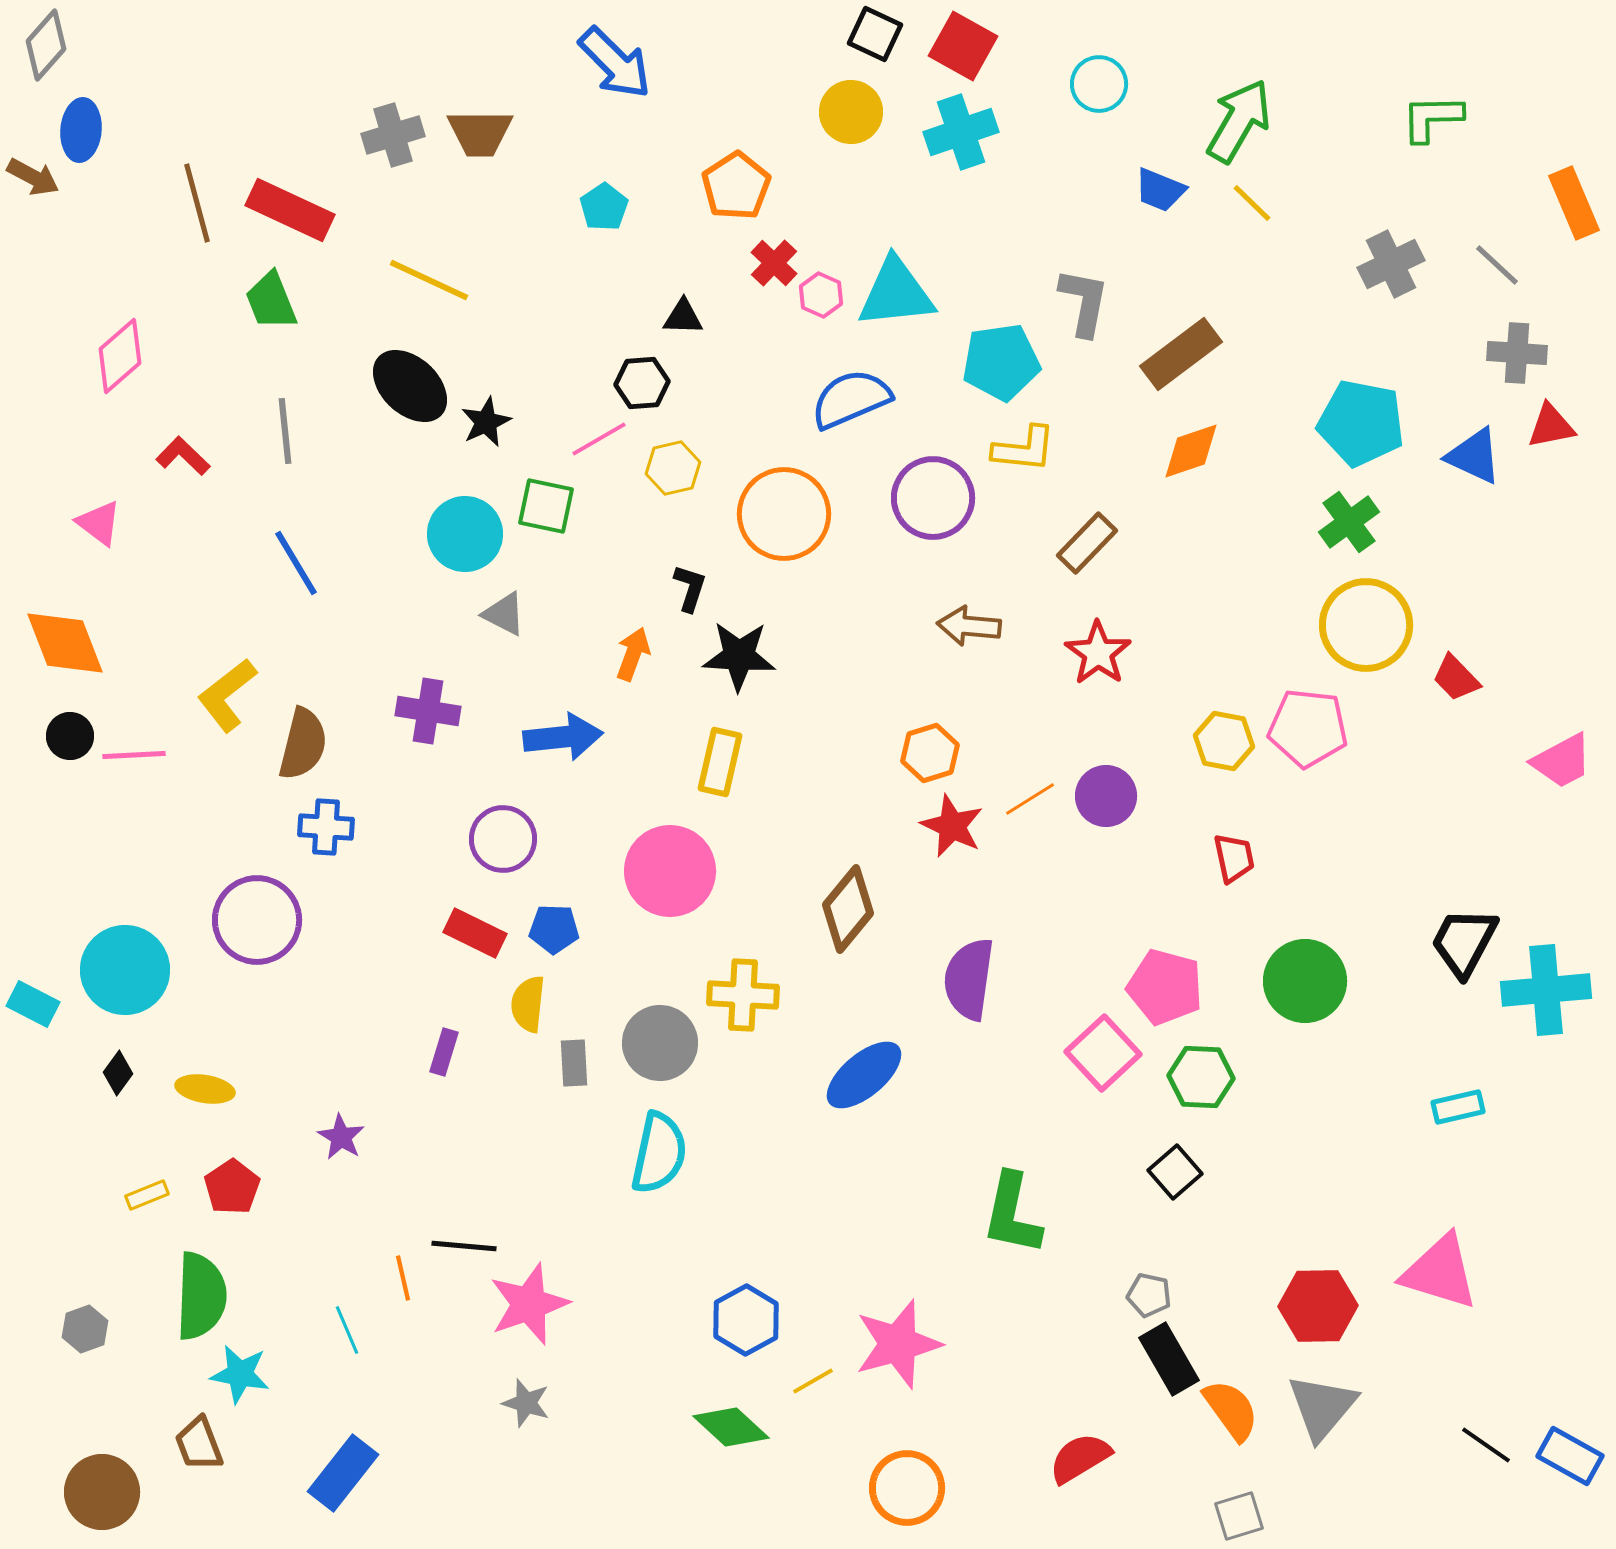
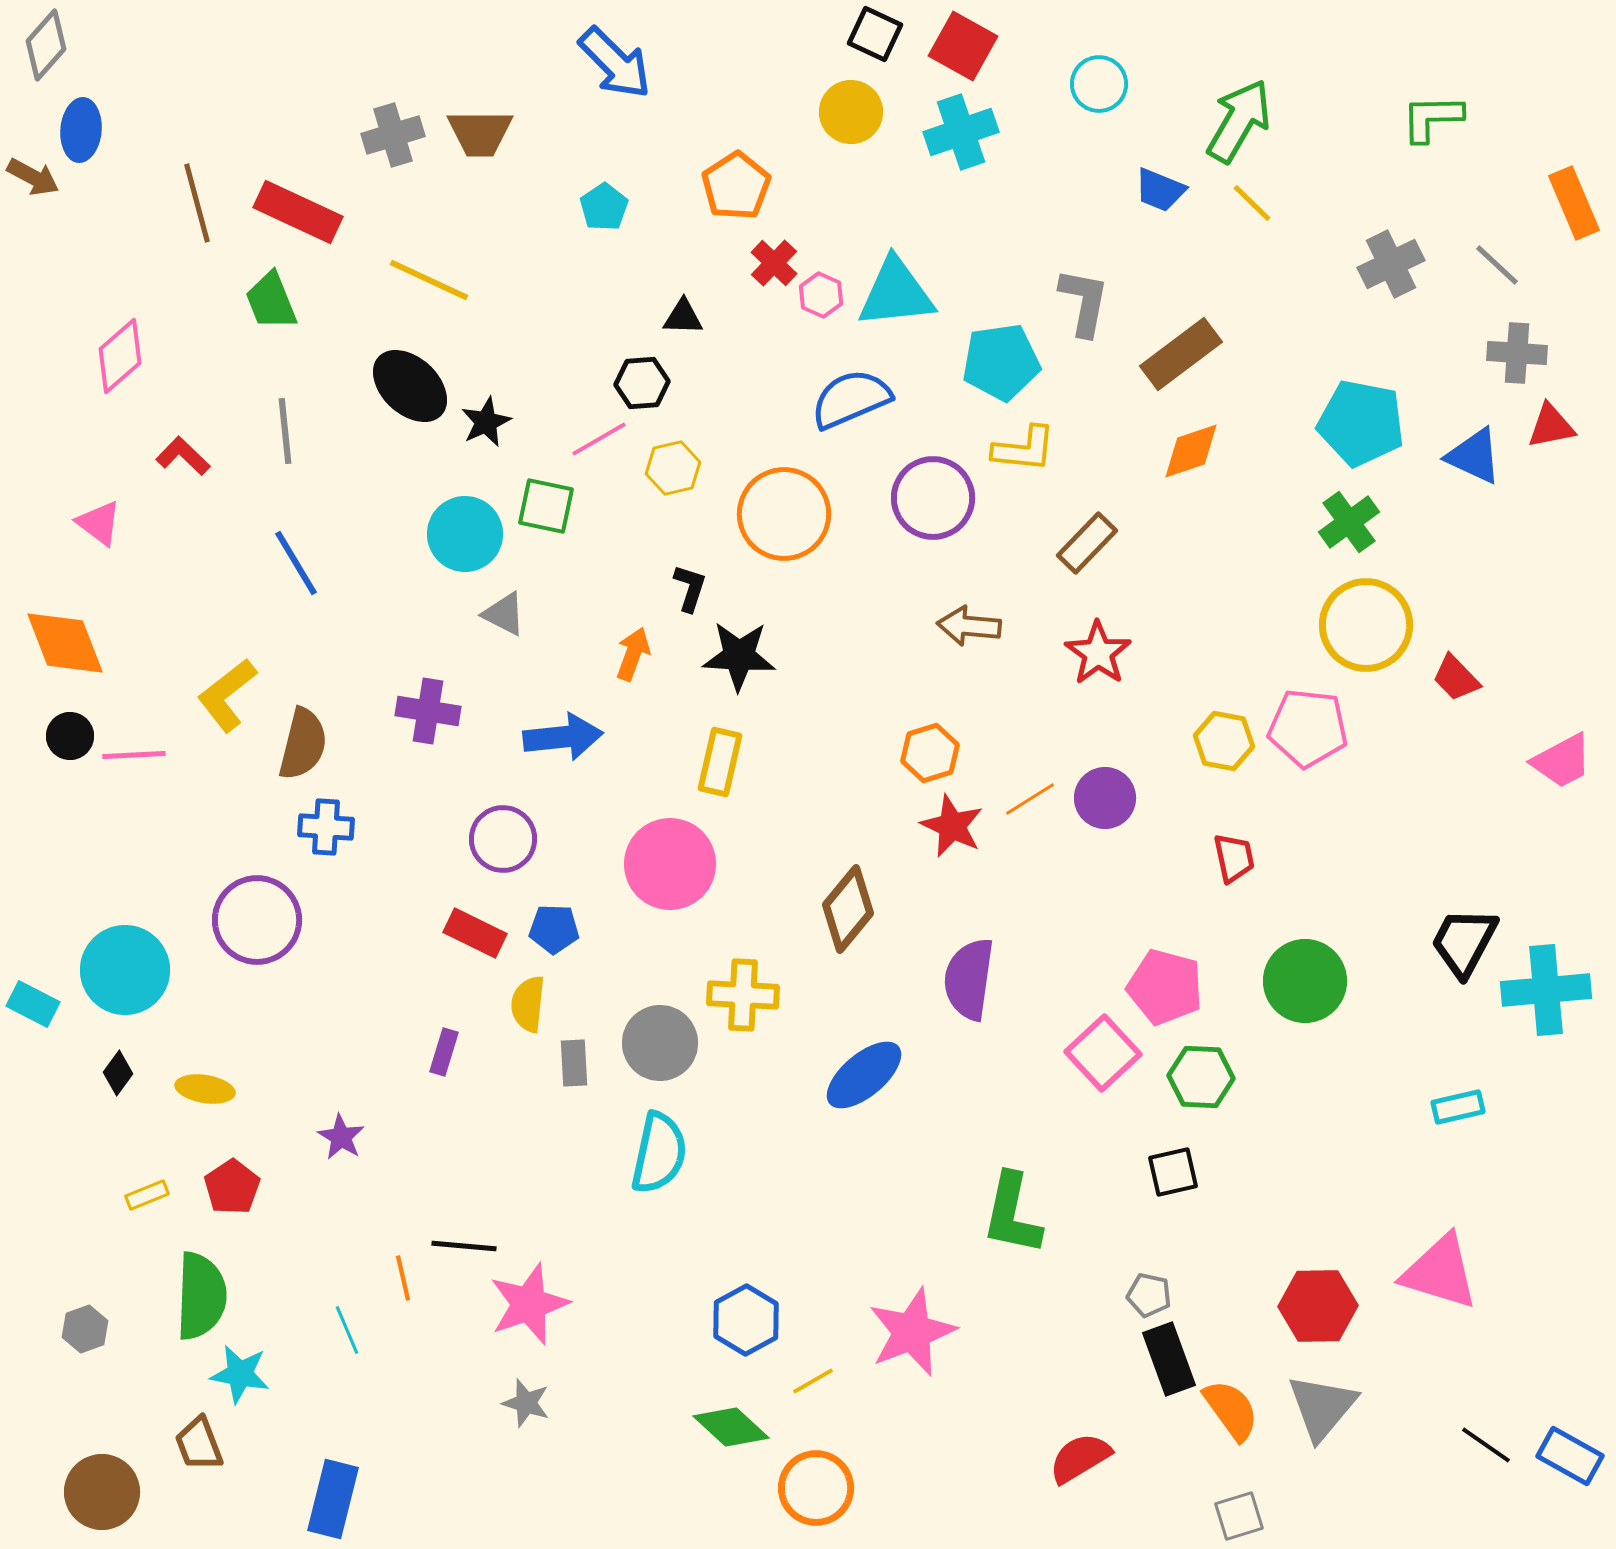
red rectangle at (290, 210): moved 8 px right, 2 px down
purple circle at (1106, 796): moved 1 px left, 2 px down
pink circle at (670, 871): moved 7 px up
black square at (1175, 1172): moved 2 px left; rotated 28 degrees clockwise
pink star at (898, 1344): moved 14 px right, 12 px up; rotated 6 degrees counterclockwise
black rectangle at (1169, 1359): rotated 10 degrees clockwise
blue rectangle at (343, 1473): moved 10 px left, 26 px down; rotated 24 degrees counterclockwise
orange circle at (907, 1488): moved 91 px left
